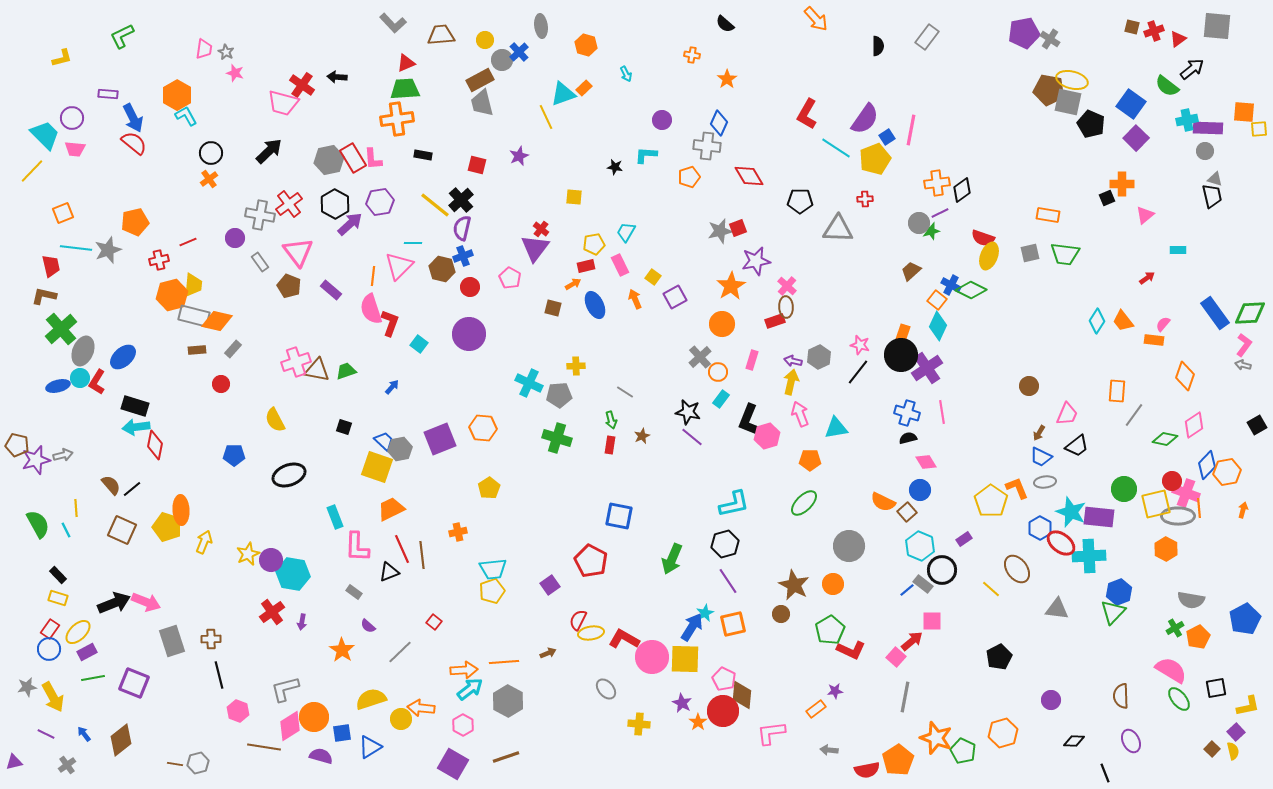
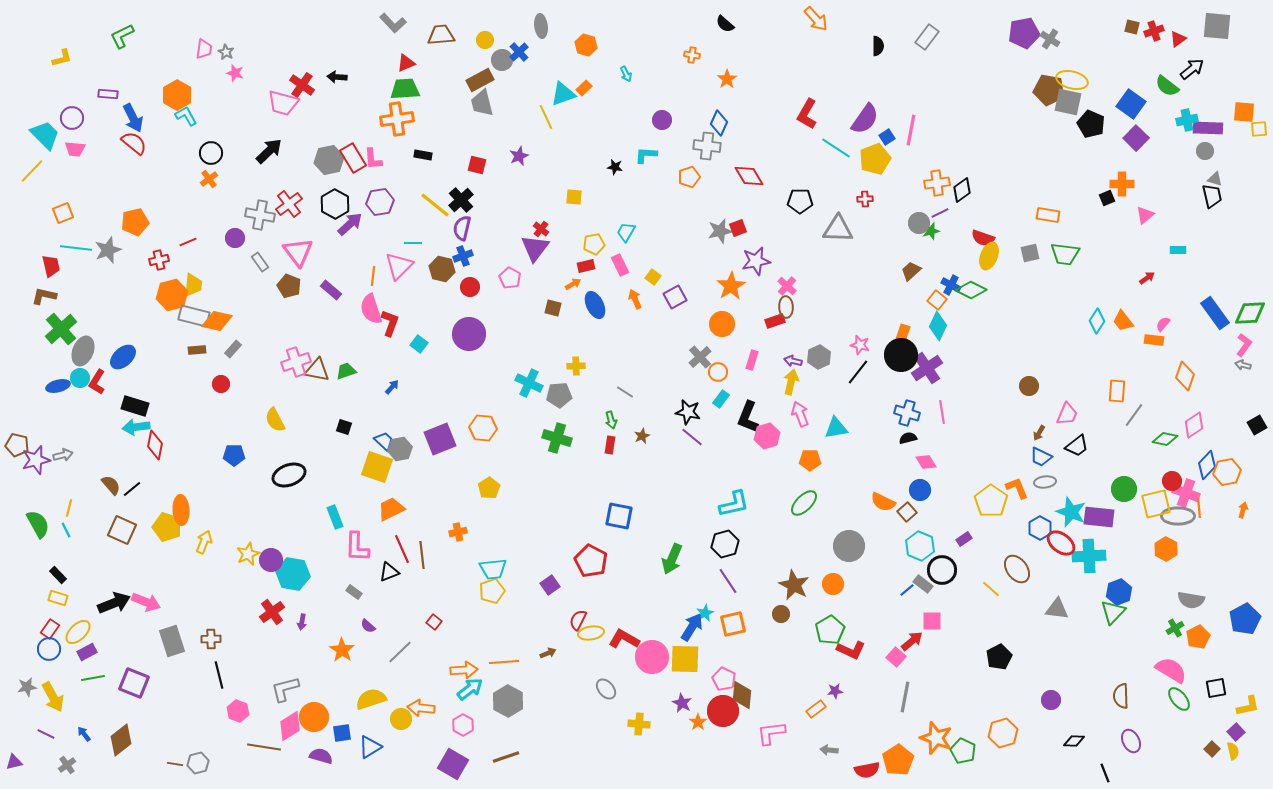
black L-shape at (749, 420): moved 1 px left, 3 px up
yellow line at (76, 508): moved 7 px left; rotated 18 degrees clockwise
